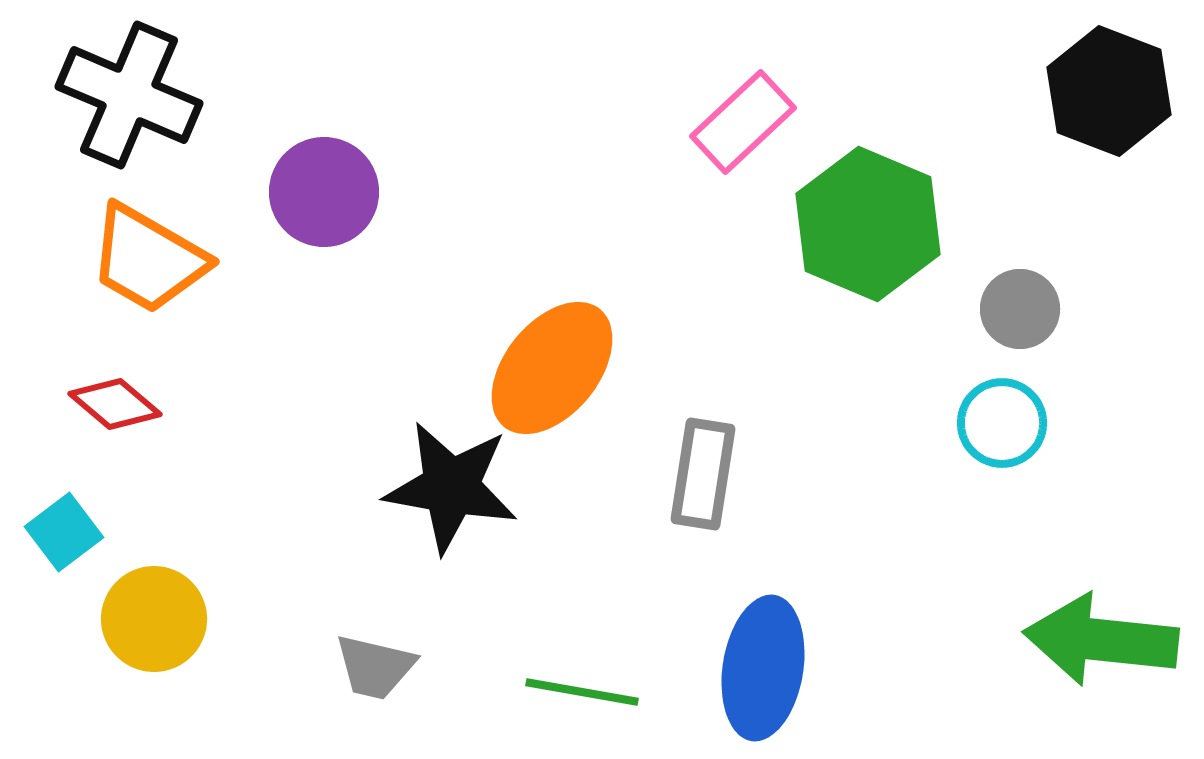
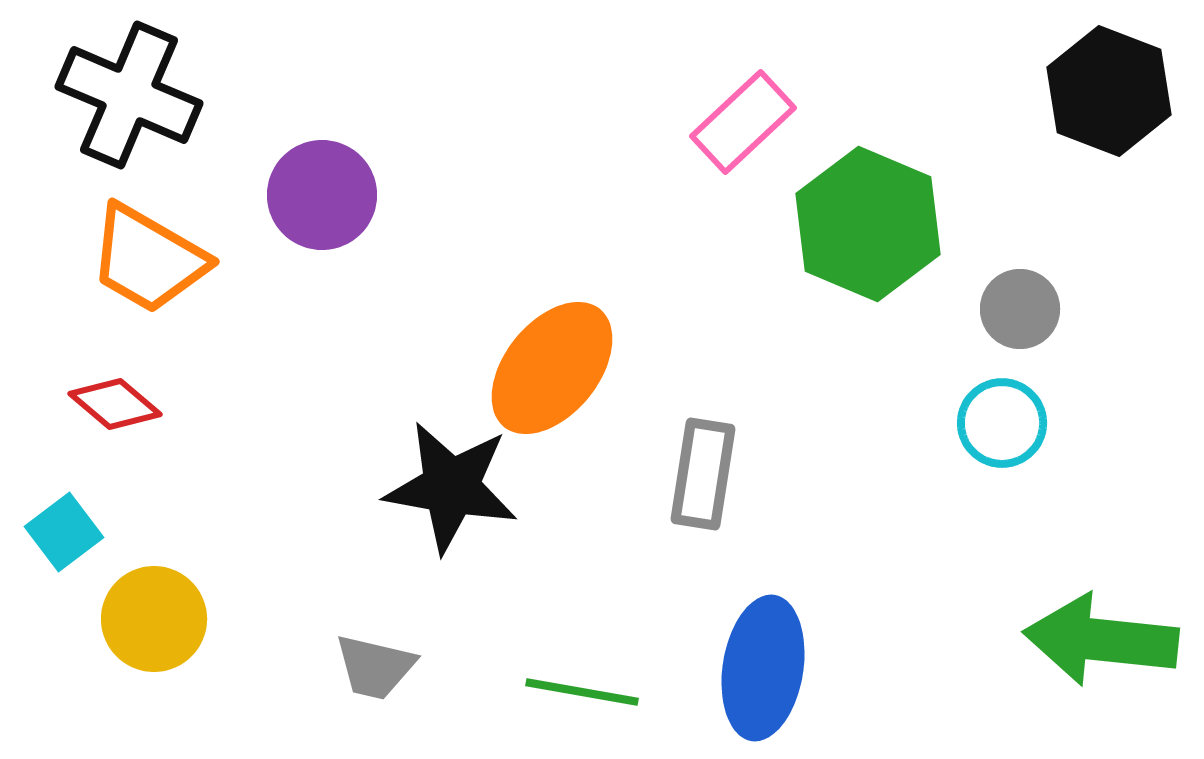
purple circle: moved 2 px left, 3 px down
